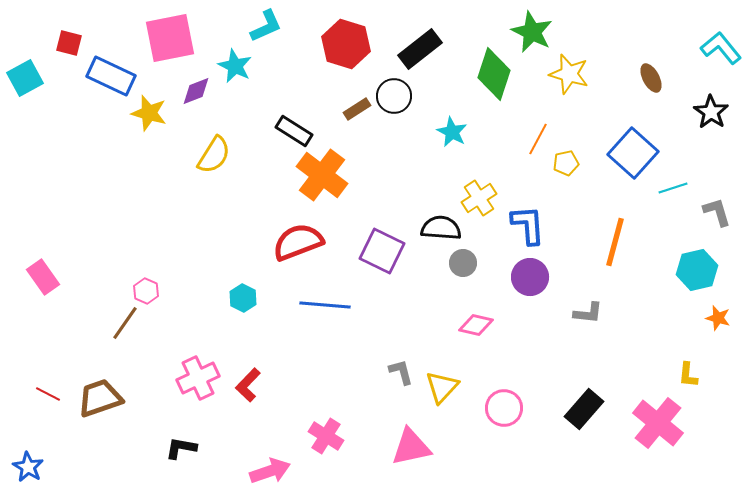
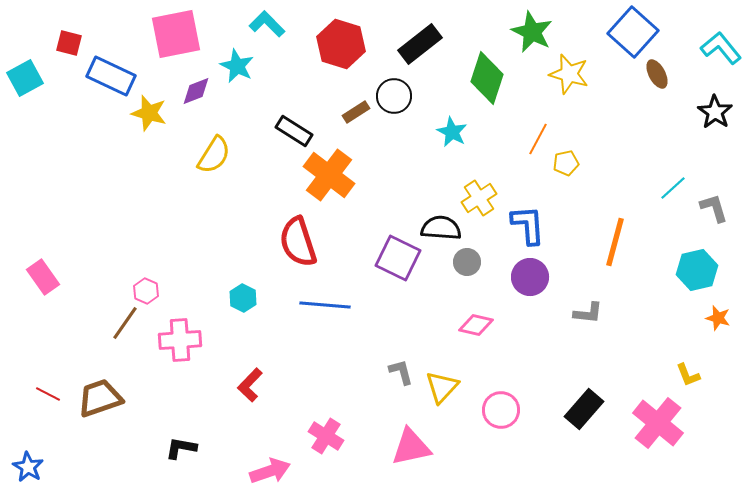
cyan L-shape at (266, 26): moved 1 px right, 2 px up; rotated 111 degrees counterclockwise
pink square at (170, 38): moved 6 px right, 4 px up
red hexagon at (346, 44): moved 5 px left
black rectangle at (420, 49): moved 5 px up
cyan star at (235, 66): moved 2 px right
green diamond at (494, 74): moved 7 px left, 4 px down
brown ellipse at (651, 78): moved 6 px right, 4 px up
brown rectangle at (357, 109): moved 1 px left, 3 px down
black star at (711, 112): moved 4 px right
blue square at (633, 153): moved 121 px up
orange cross at (322, 175): moved 7 px right
cyan line at (673, 188): rotated 24 degrees counterclockwise
gray L-shape at (717, 212): moved 3 px left, 4 px up
red semicircle at (298, 242): rotated 87 degrees counterclockwise
purple square at (382, 251): moved 16 px right, 7 px down
gray circle at (463, 263): moved 4 px right, 1 px up
yellow L-shape at (688, 375): rotated 28 degrees counterclockwise
pink cross at (198, 378): moved 18 px left, 38 px up; rotated 21 degrees clockwise
red L-shape at (248, 385): moved 2 px right
pink circle at (504, 408): moved 3 px left, 2 px down
